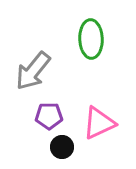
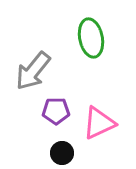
green ellipse: moved 1 px up; rotated 9 degrees counterclockwise
purple pentagon: moved 7 px right, 5 px up
black circle: moved 6 px down
